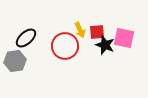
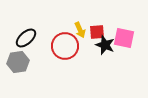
gray hexagon: moved 3 px right, 1 px down
